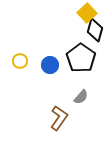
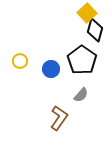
black pentagon: moved 1 px right, 2 px down
blue circle: moved 1 px right, 4 px down
gray semicircle: moved 2 px up
